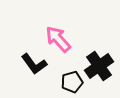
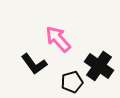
black cross: rotated 20 degrees counterclockwise
